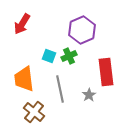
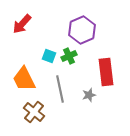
red arrow: rotated 10 degrees clockwise
orange trapezoid: rotated 20 degrees counterclockwise
gray star: rotated 16 degrees clockwise
